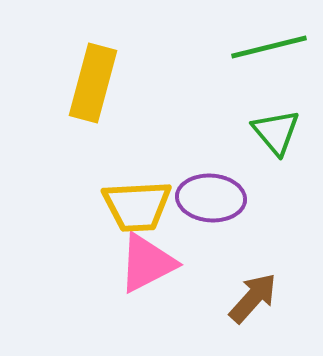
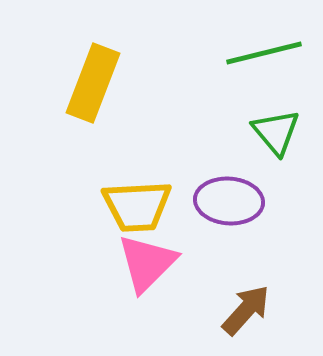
green line: moved 5 px left, 6 px down
yellow rectangle: rotated 6 degrees clockwise
purple ellipse: moved 18 px right, 3 px down
pink triangle: rotated 18 degrees counterclockwise
brown arrow: moved 7 px left, 12 px down
